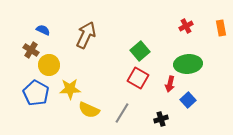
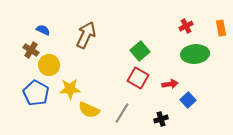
green ellipse: moved 7 px right, 10 px up
red arrow: rotated 112 degrees counterclockwise
